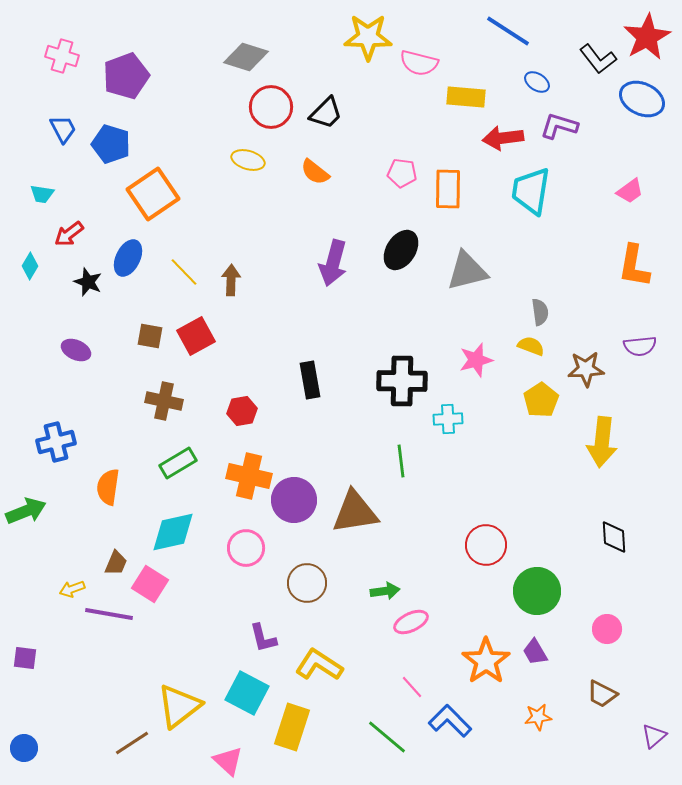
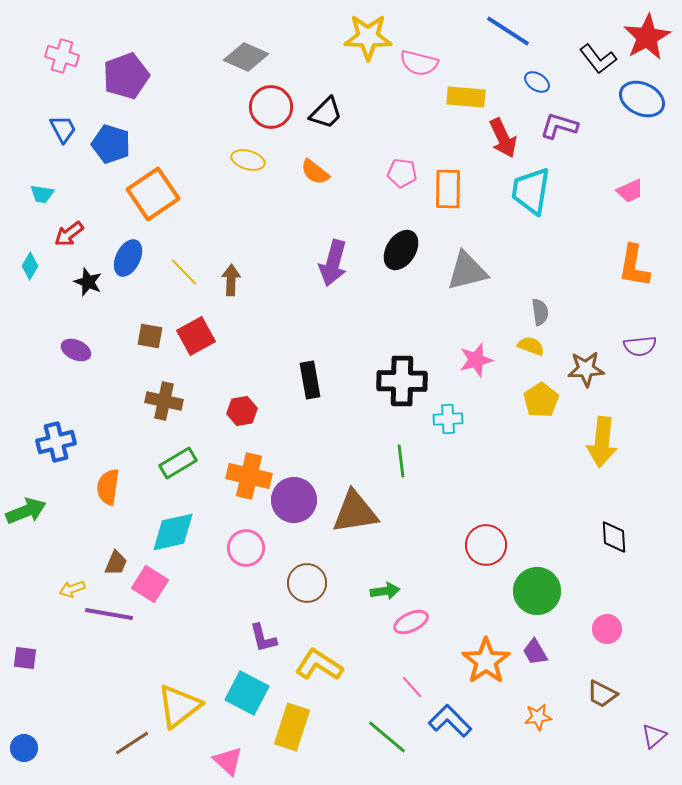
gray diamond at (246, 57): rotated 6 degrees clockwise
red arrow at (503, 138): rotated 108 degrees counterclockwise
pink trapezoid at (630, 191): rotated 12 degrees clockwise
